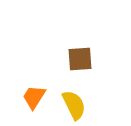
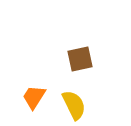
brown square: rotated 8 degrees counterclockwise
